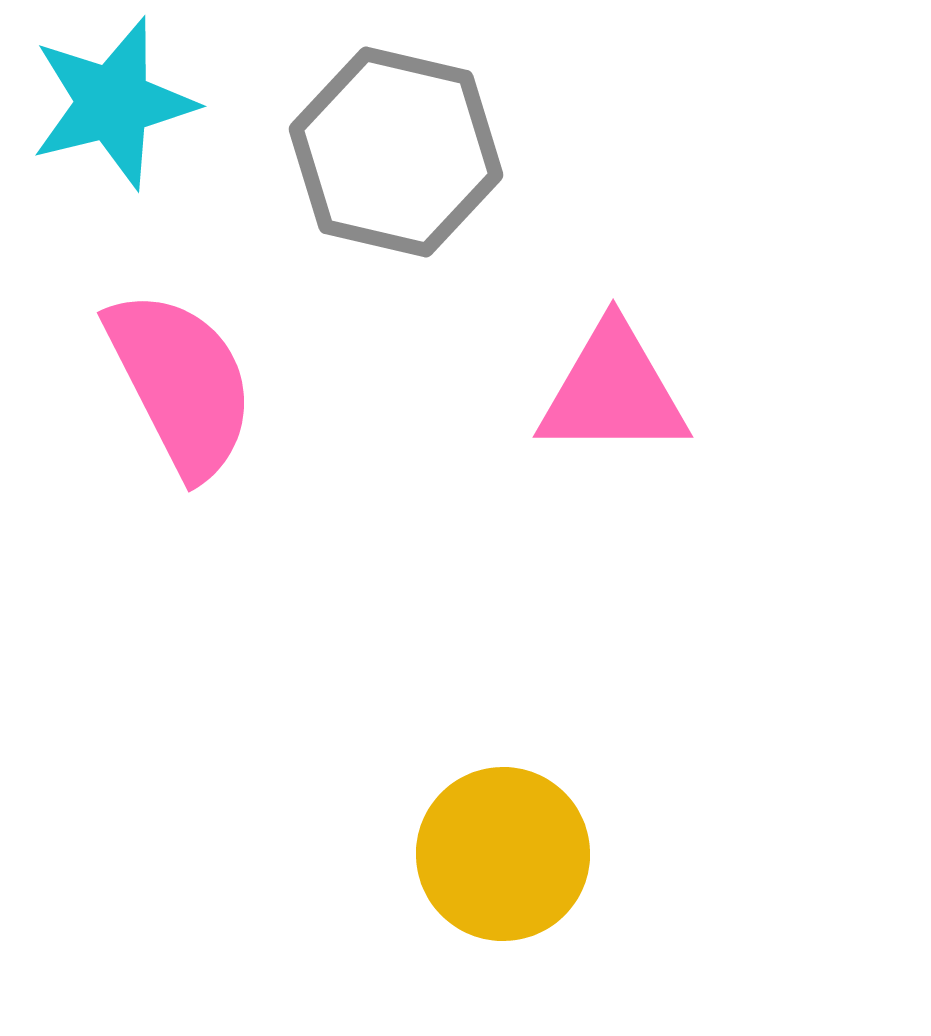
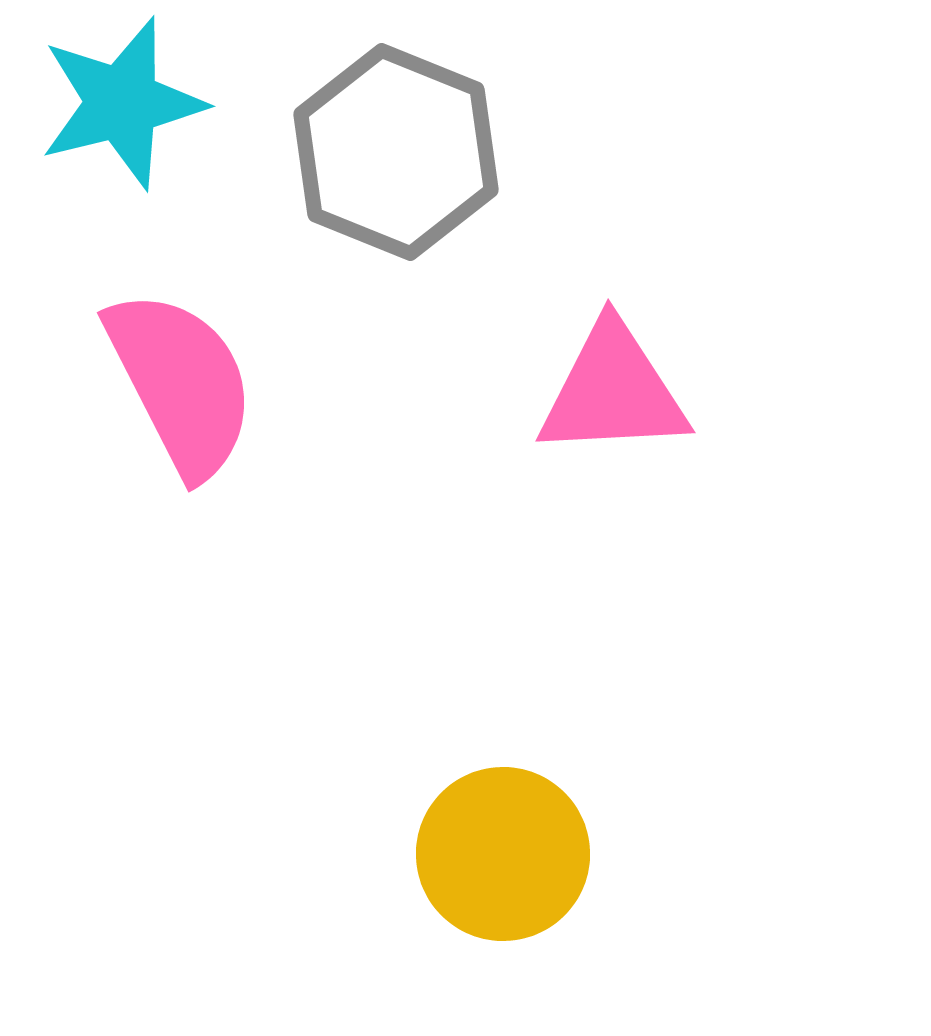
cyan star: moved 9 px right
gray hexagon: rotated 9 degrees clockwise
pink triangle: rotated 3 degrees counterclockwise
